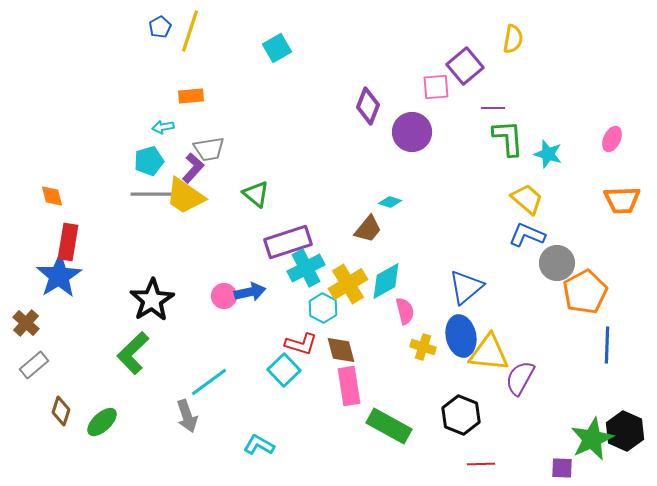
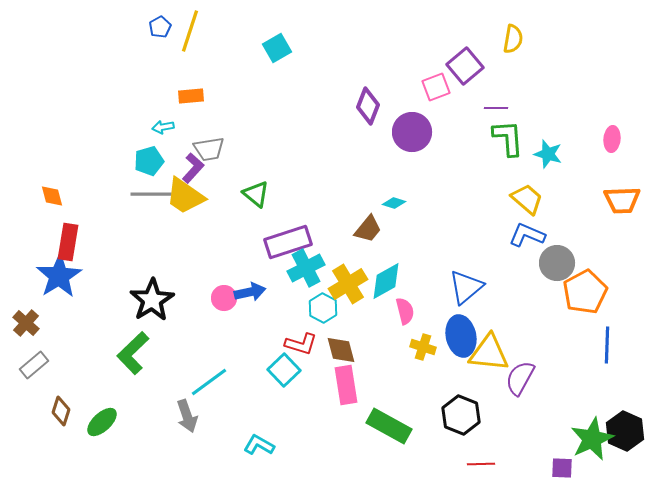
pink square at (436, 87): rotated 16 degrees counterclockwise
purple line at (493, 108): moved 3 px right
pink ellipse at (612, 139): rotated 20 degrees counterclockwise
cyan diamond at (390, 202): moved 4 px right, 1 px down
pink circle at (224, 296): moved 2 px down
pink rectangle at (349, 386): moved 3 px left, 1 px up
